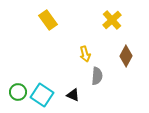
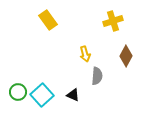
yellow cross: moved 1 px right, 1 px down; rotated 24 degrees clockwise
cyan square: rotated 15 degrees clockwise
